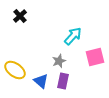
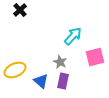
black cross: moved 6 px up
gray star: moved 1 px right, 1 px down; rotated 24 degrees counterclockwise
yellow ellipse: rotated 60 degrees counterclockwise
